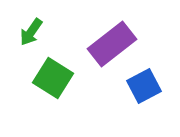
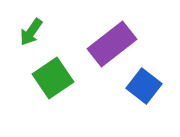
green square: rotated 24 degrees clockwise
blue square: rotated 24 degrees counterclockwise
